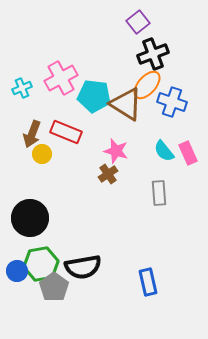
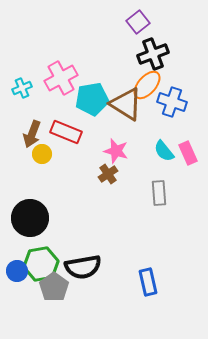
cyan pentagon: moved 2 px left, 3 px down; rotated 16 degrees counterclockwise
